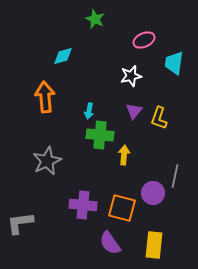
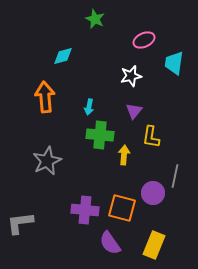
cyan arrow: moved 4 px up
yellow L-shape: moved 8 px left, 19 px down; rotated 10 degrees counterclockwise
purple cross: moved 2 px right, 5 px down
yellow rectangle: rotated 16 degrees clockwise
